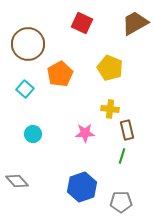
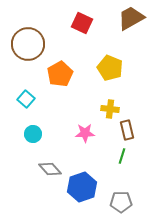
brown trapezoid: moved 4 px left, 5 px up
cyan square: moved 1 px right, 10 px down
gray diamond: moved 33 px right, 12 px up
